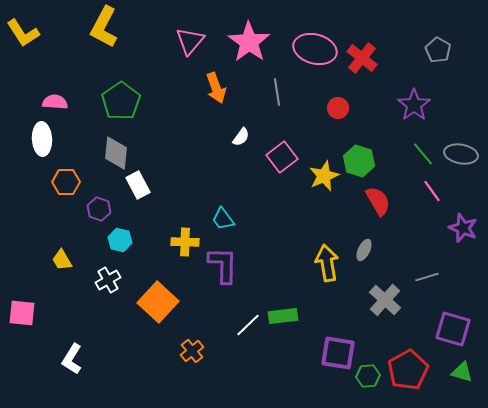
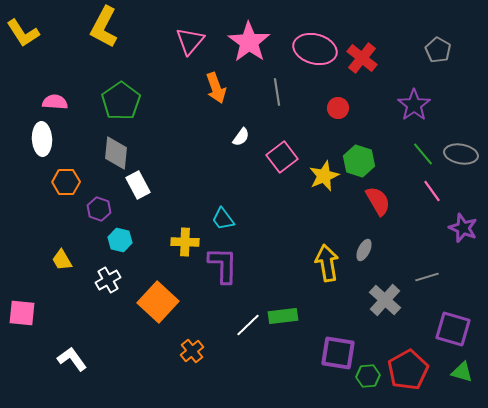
white L-shape at (72, 359): rotated 112 degrees clockwise
